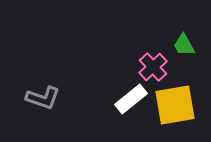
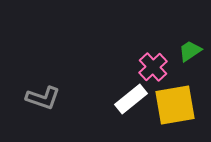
green trapezoid: moved 6 px right, 6 px down; rotated 85 degrees clockwise
